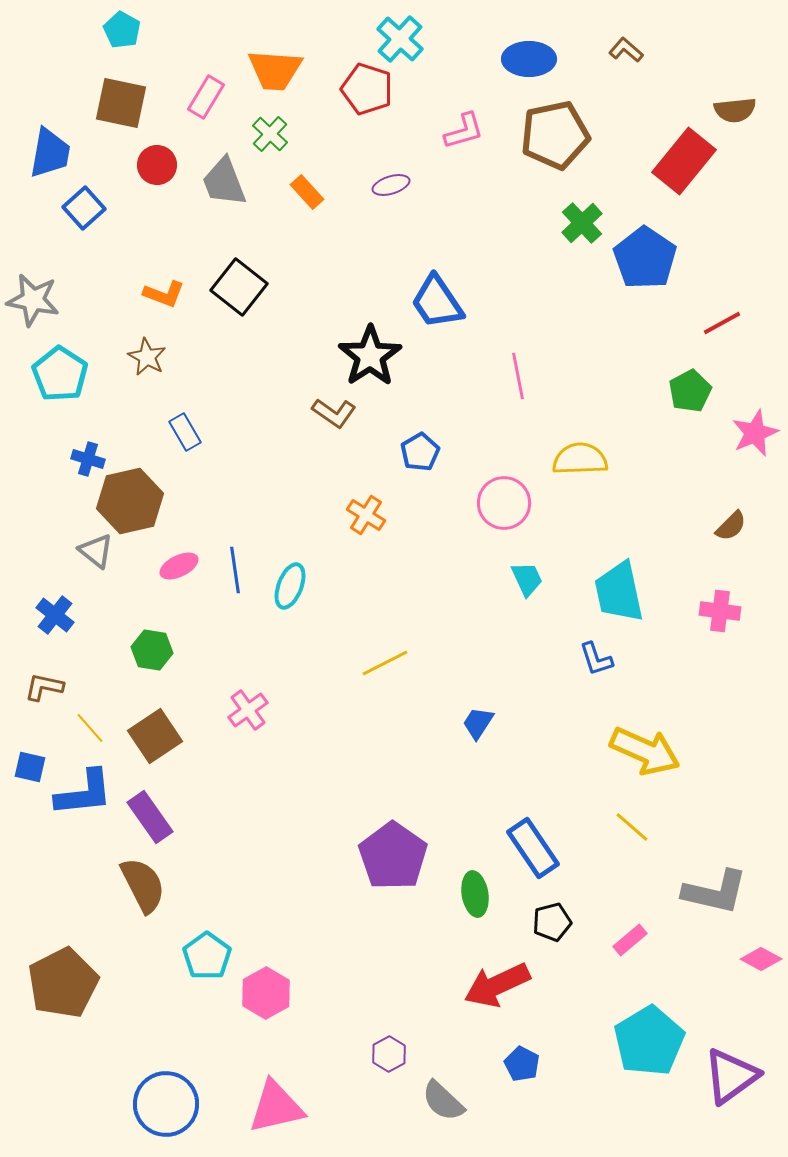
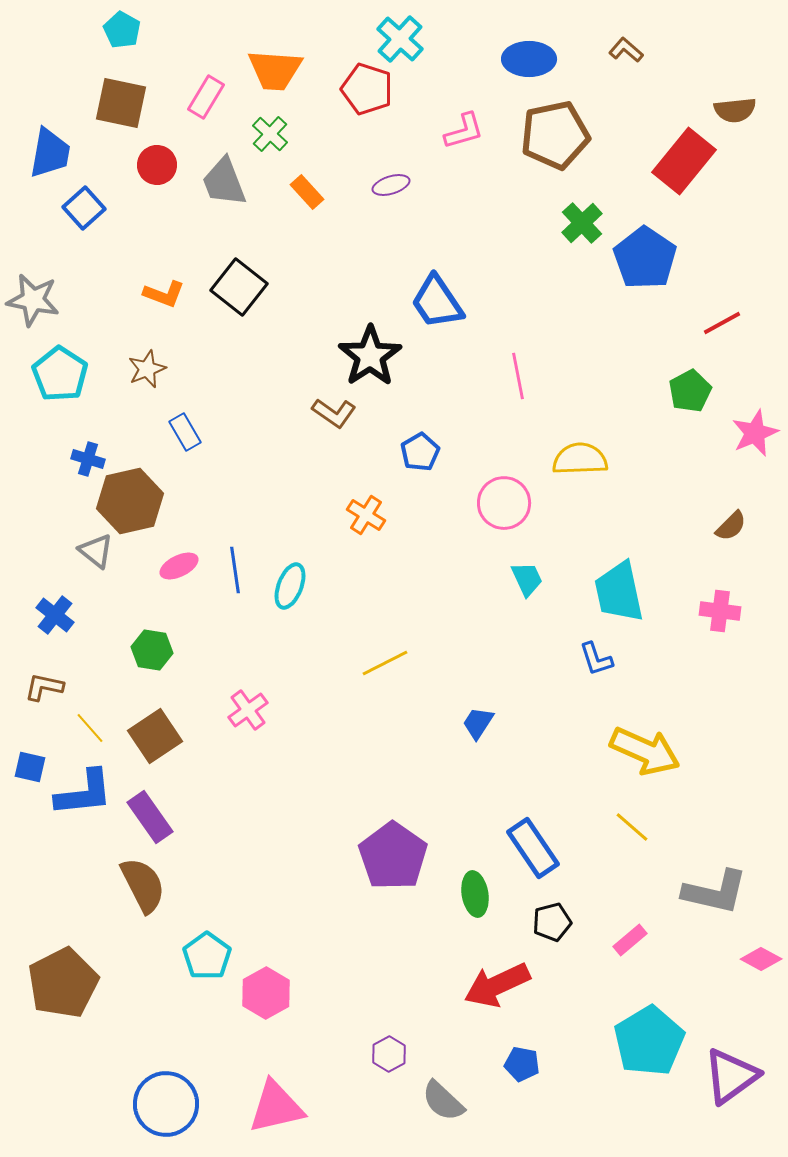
brown star at (147, 357): moved 12 px down; rotated 21 degrees clockwise
blue pentagon at (522, 1064): rotated 16 degrees counterclockwise
